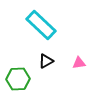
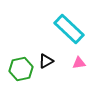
cyan rectangle: moved 28 px right, 4 px down
green hexagon: moved 3 px right, 10 px up; rotated 10 degrees counterclockwise
